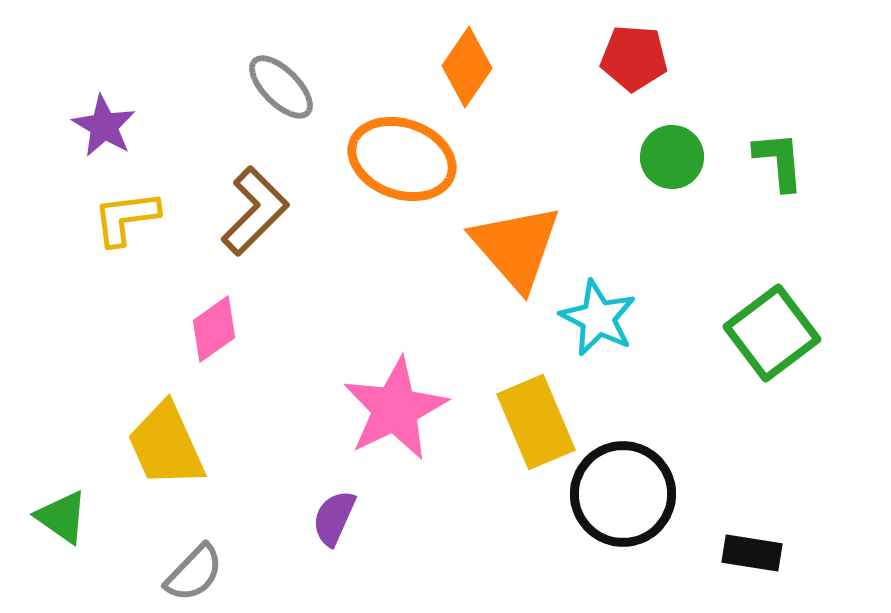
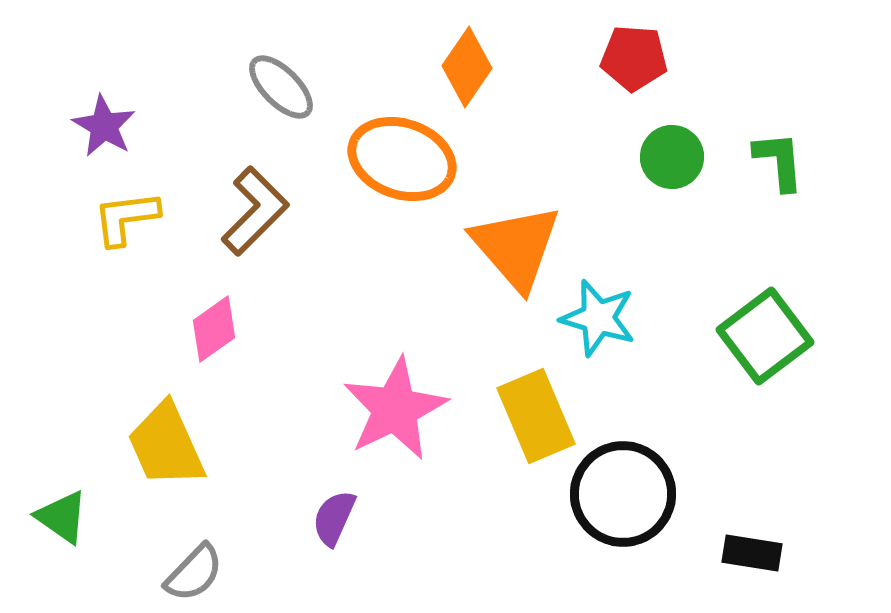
cyan star: rotated 10 degrees counterclockwise
green square: moved 7 px left, 3 px down
yellow rectangle: moved 6 px up
